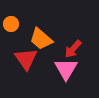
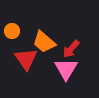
orange circle: moved 1 px right, 7 px down
orange trapezoid: moved 3 px right, 3 px down
red arrow: moved 2 px left
